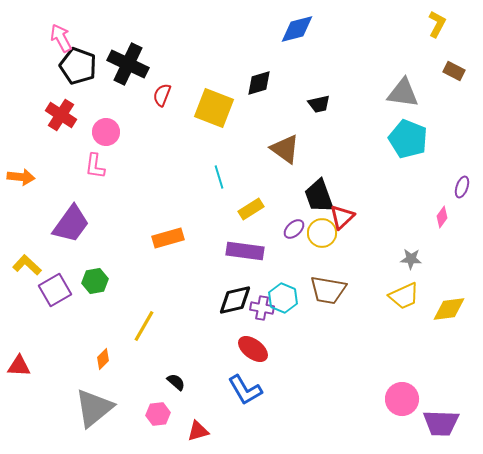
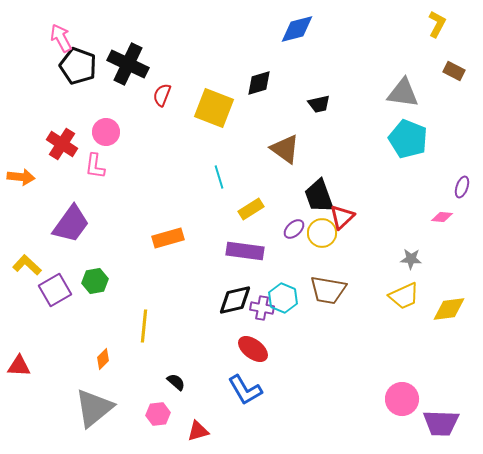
red cross at (61, 115): moved 1 px right, 29 px down
pink diamond at (442, 217): rotated 60 degrees clockwise
yellow line at (144, 326): rotated 24 degrees counterclockwise
